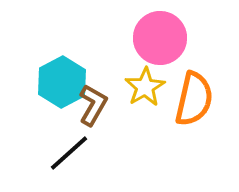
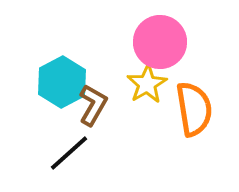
pink circle: moved 4 px down
yellow star: moved 2 px right, 3 px up
orange semicircle: moved 10 px down; rotated 22 degrees counterclockwise
